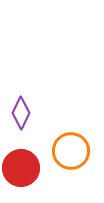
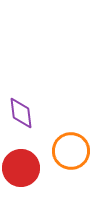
purple diamond: rotated 32 degrees counterclockwise
